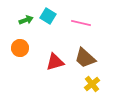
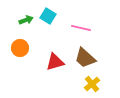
pink line: moved 5 px down
